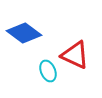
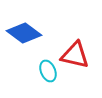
red triangle: rotated 12 degrees counterclockwise
